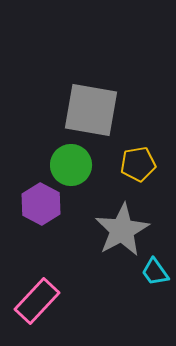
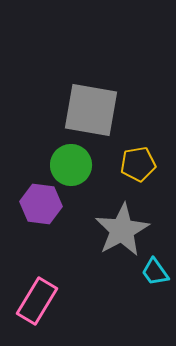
purple hexagon: rotated 21 degrees counterclockwise
pink rectangle: rotated 12 degrees counterclockwise
